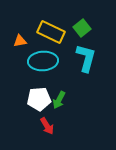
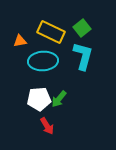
cyan L-shape: moved 3 px left, 2 px up
green arrow: moved 1 px up; rotated 12 degrees clockwise
